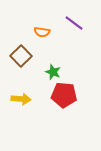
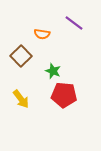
orange semicircle: moved 2 px down
green star: moved 1 px up
yellow arrow: rotated 48 degrees clockwise
